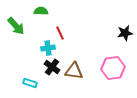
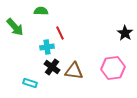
green arrow: moved 1 px left, 1 px down
black star: rotated 28 degrees counterclockwise
cyan cross: moved 1 px left, 1 px up
